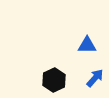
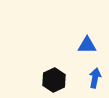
blue arrow: rotated 30 degrees counterclockwise
